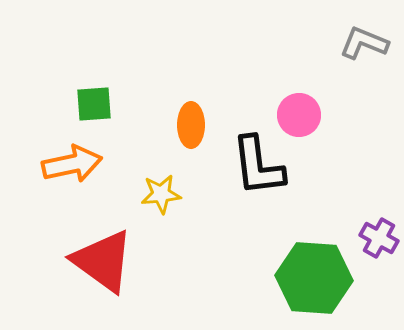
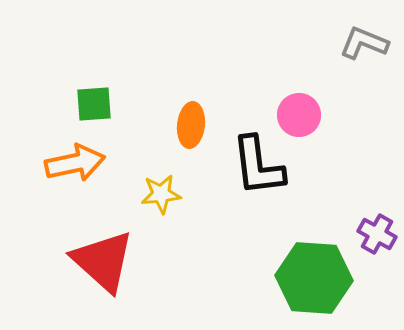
orange ellipse: rotated 6 degrees clockwise
orange arrow: moved 3 px right, 1 px up
purple cross: moved 2 px left, 4 px up
red triangle: rotated 6 degrees clockwise
